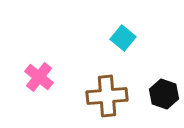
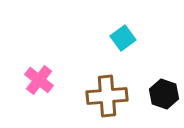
cyan square: rotated 15 degrees clockwise
pink cross: moved 3 px down
